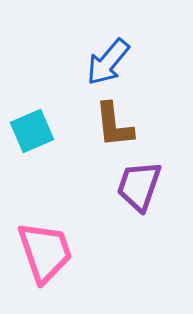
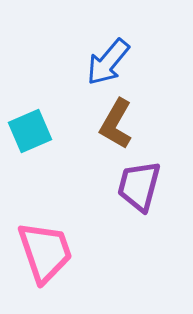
brown L-shape: moved 2 px right, 1 px up; rotated 36 degrees clockwise
cyan square: moved 2 px left
purple trapezoid: rotated 4 degrees counterclockwise
